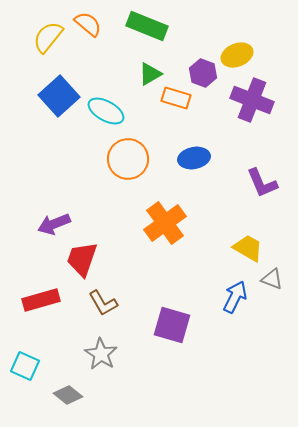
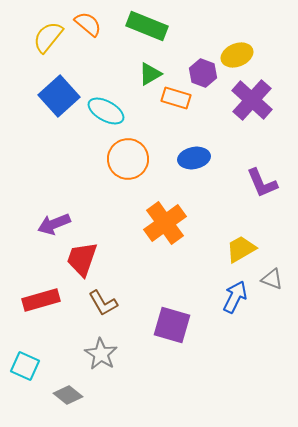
purple cross: rotated 21 degrees clockwise
yellow trapezoid: moved 7 px left, 1 px down; rotated 60 degrees counterclockwise
